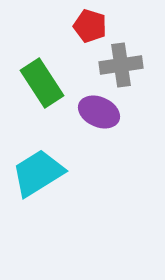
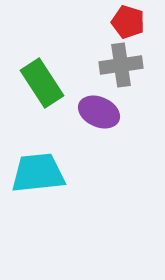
red pentagon: moved 38 px right, 4 px up
cyan trapezoid: rotated 26 degrees clockwise
